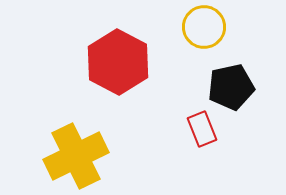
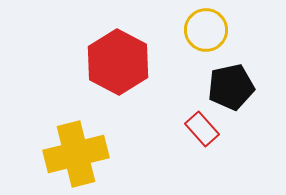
yellow circle: moved 2 px right, 3 px down
red rectangle: rotated 20 degrees counterclockwise
yellow cross: moved 2 px up; rotated 12 degrees clockwise
